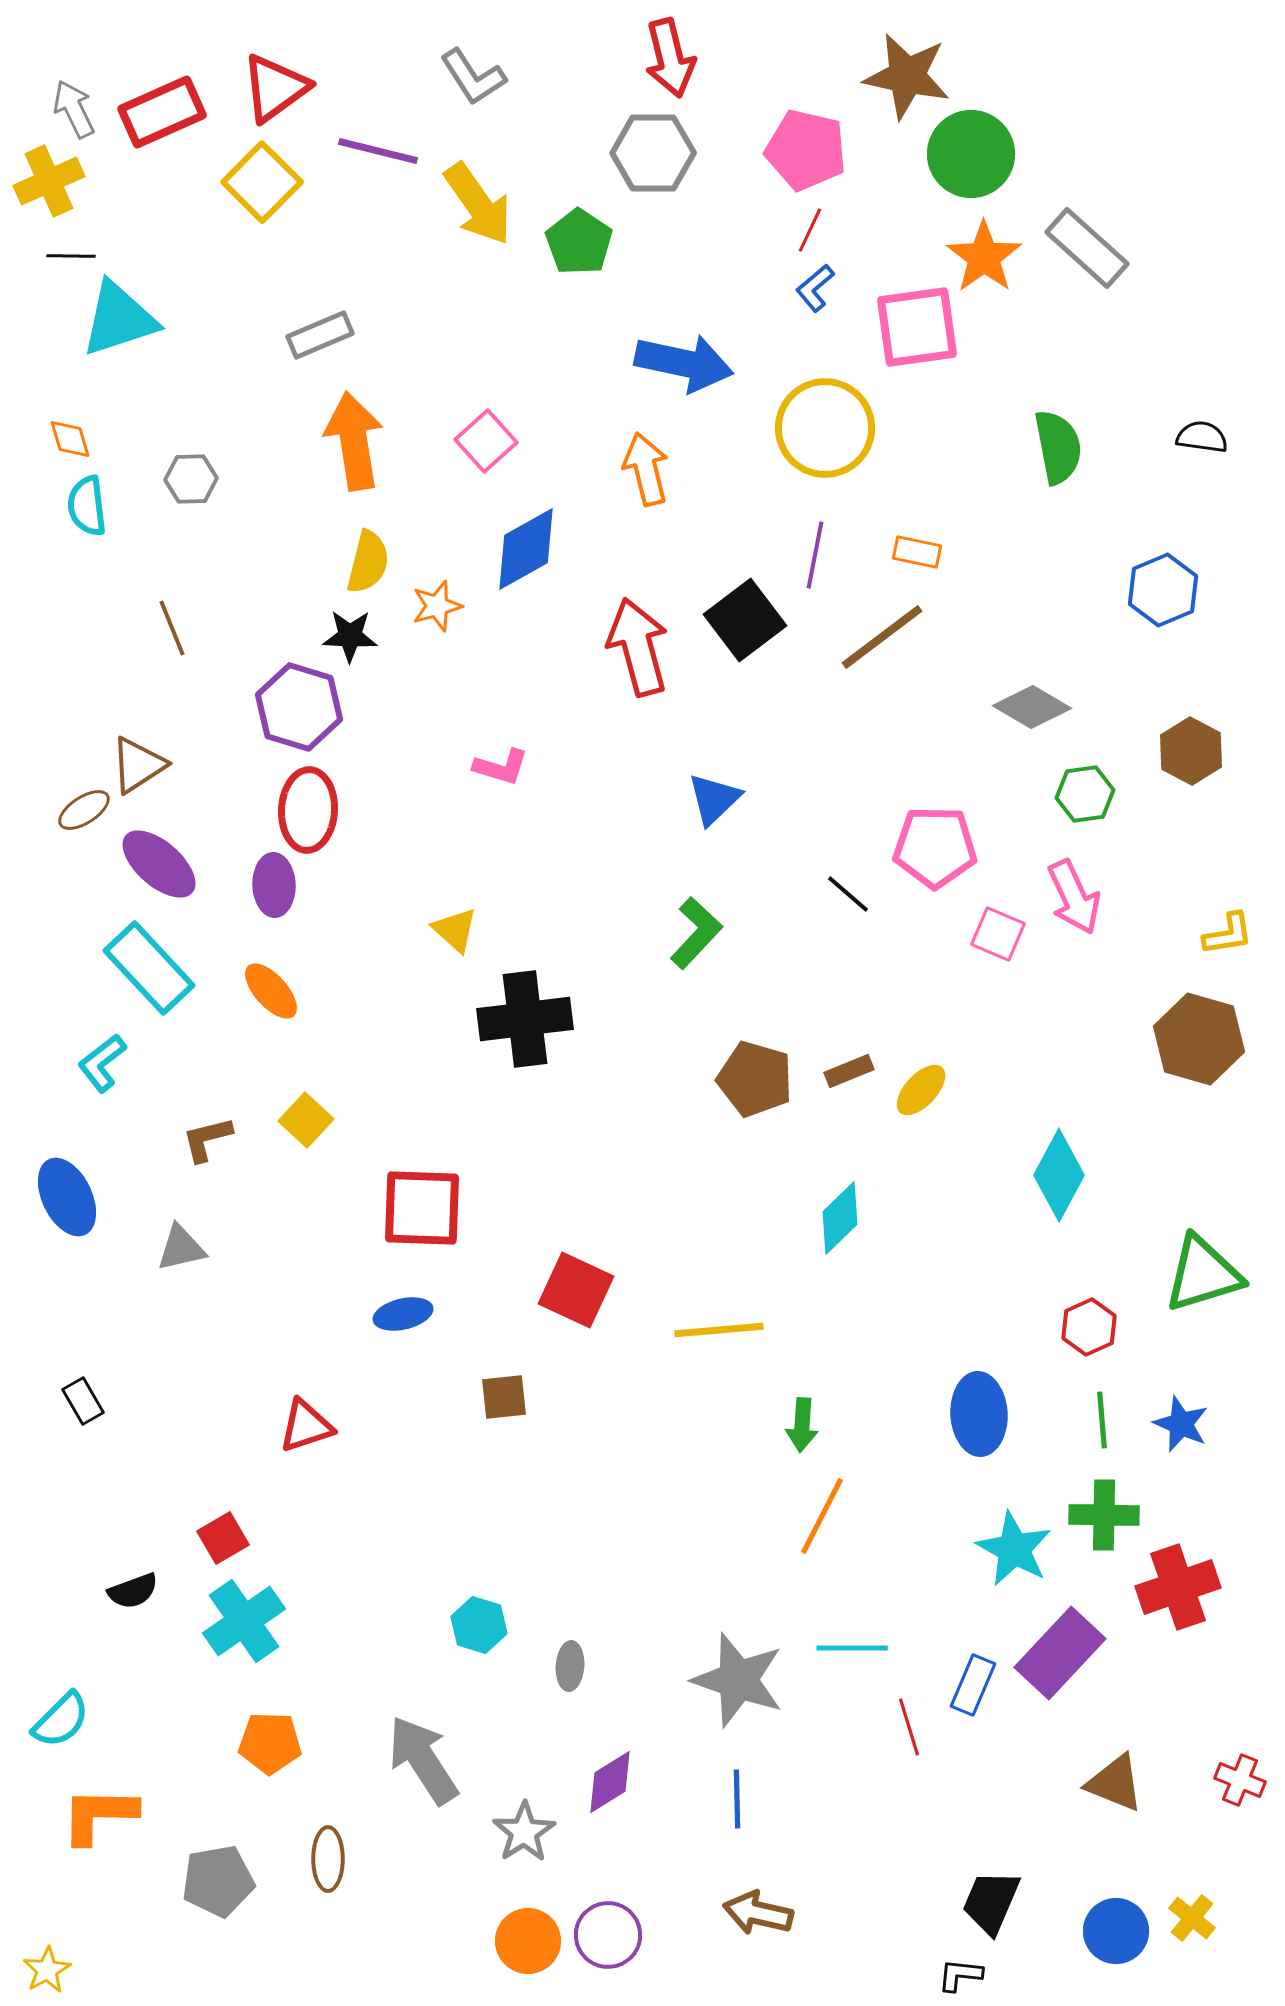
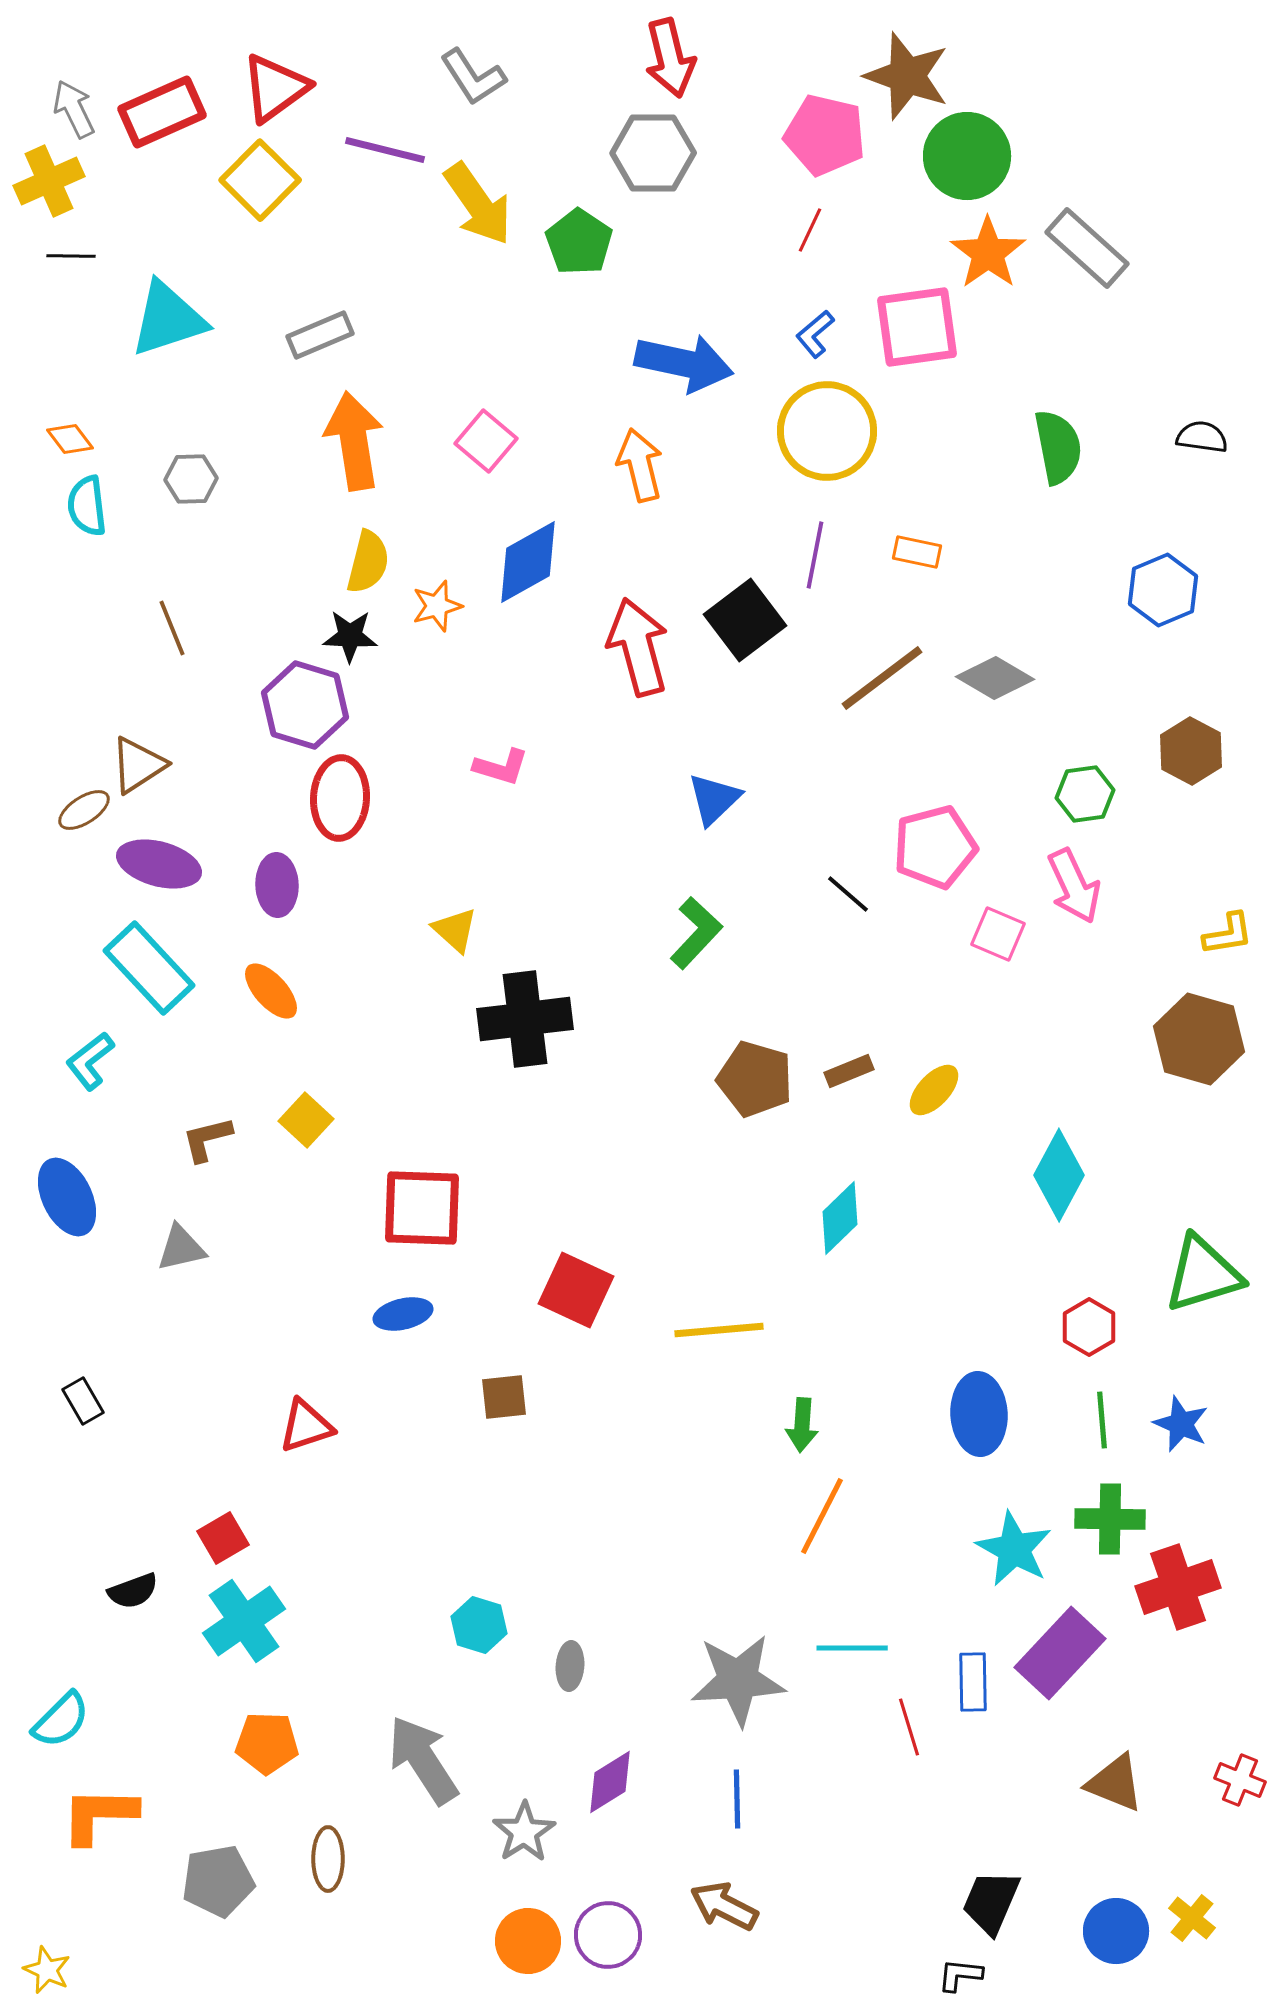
brown star at (907, 76): rotated 8 degrees clockwise
pink pentagon at (806, 150): moved 19 px right, 15 px up
purple line at (378, 151): moved 7 px right, 1 px up
green circle at (971, 154): moved 4 px left, 2 px down
yellow square at (262, 182): moved 2 px left, 2 px up
orange star at (984, 257): moved 4 px right, 4 px up
blue L-shape at (815, 288): moved 46 px down
cyan triangle at (119, 319): moved 49 px right
yellow circle at (825, 428): moved 2 px right, 3 px down
orange diamond at (70, 439): rotated 21 degrees counterclockwise
pink square at (486, 441): rotated 8 degrees counterclockwise
orange arrow at (646, 469): moved 6 px left, 4 px up
blue diamond at (526, 549): moved 2 px right, 13 px down
brown line at (882, 637): moved 41 px down
purple hexagon at (299, 707): moved 6 px right, 2 px up
gray diamond at (1032, 707): moved 37 px left, 29 px up
red ellipse at (308, 810): moved 32 px right, 12 px up
pink pentagon at (935, 847): rotated 16 degrees counterclockwise
purple ellipse at (159, 864): rotated 26 degrees counterclockwise
purple ellipse at (274, 885): moved 3 px right
pink arrow at (1074, 897): moved 11 px up
cyan L-shape at (102, 1063): moved 12 px left, 2 px up
yellow ellipse at (921, 1090): moved 13 px right
red hexagon at (1089, 1327): rotated 6 degrees counterclockwise
green cross at (1104, 1515): moved 6 px right, 4 px down
gray star at (738, 1680): rotated 22 degrees counterclockwise
blue rectangle at (973, 1685): moved 3 px up; rotated 24 degrees counterclockwise
orange pentagon at (270, 1743): moved 3 px left
brown arrow at (758, 1913): moved 34 px left, 7 px up; rotated 14 degrees clockwise
yellow star at (47, 1970): rotated 18 degrees counterclockwise
